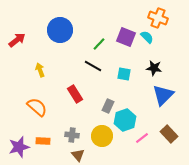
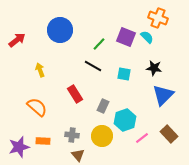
gray rectangle: moved 5 px left
